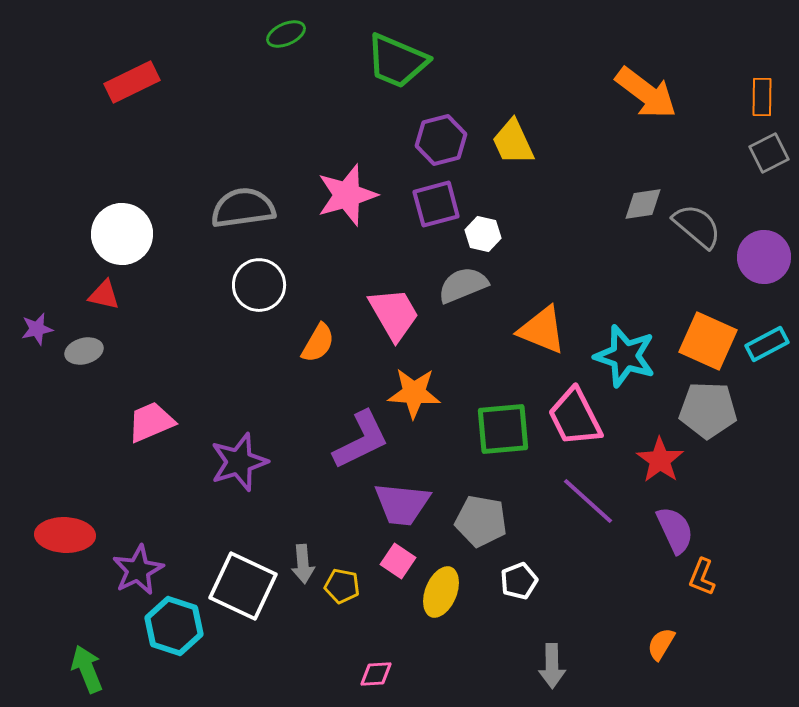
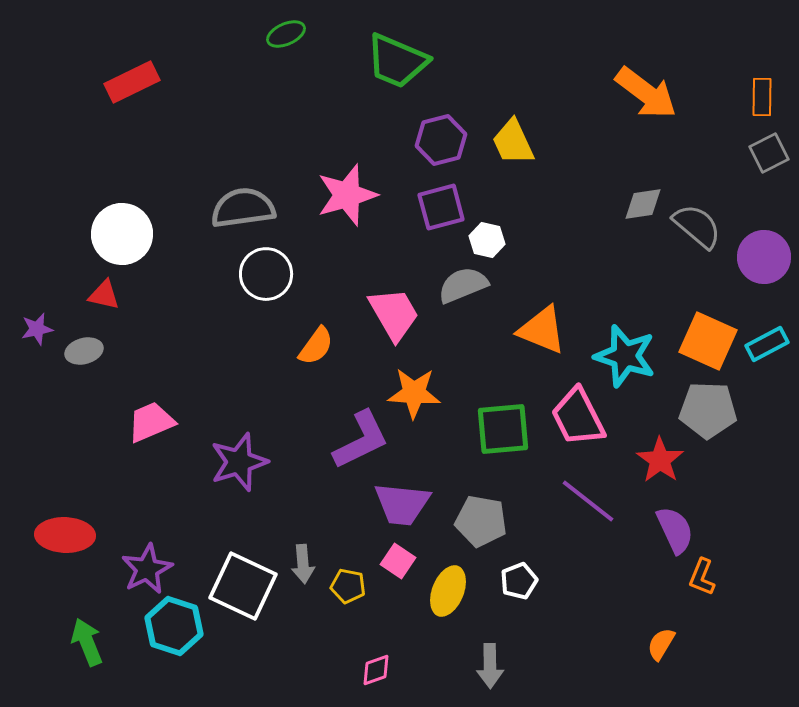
purple square at (436, 204): moved 5 px right, 3 px down
white hexagon at (483, 234): moved 4 px right, 6 px down
white circle at (259, 285): moved 7 px right, 11 px up
orange semicircle at (318, 343): moved 2 px left, 3 px down; rotated 6 degrees clockwise
pink trapezoid at (575, 417): moved 3 px right
purple line at (588, 501): rotated 4 degrees counterclockwise
purple star at (138, 570): moved 9 px right, 1 px up
yellow pentagon at (342, 586): moved 6 px right
yellow ellipse at (441, 592): moved 7 px right, 1 px up
gray arrow at (552, 666): moved 62 px left
green arrow at (87, 669): moved 27 px up
pink diamond at (376, 674): moved 4 px up; rotated 16 degrees counterclockwise
